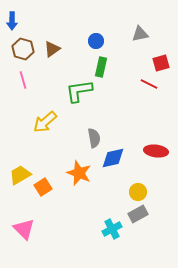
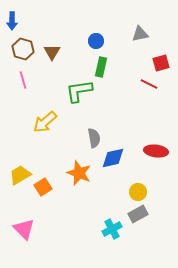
brown triangle: moved 3 px down; rotated 24 degrees counterclockwise
